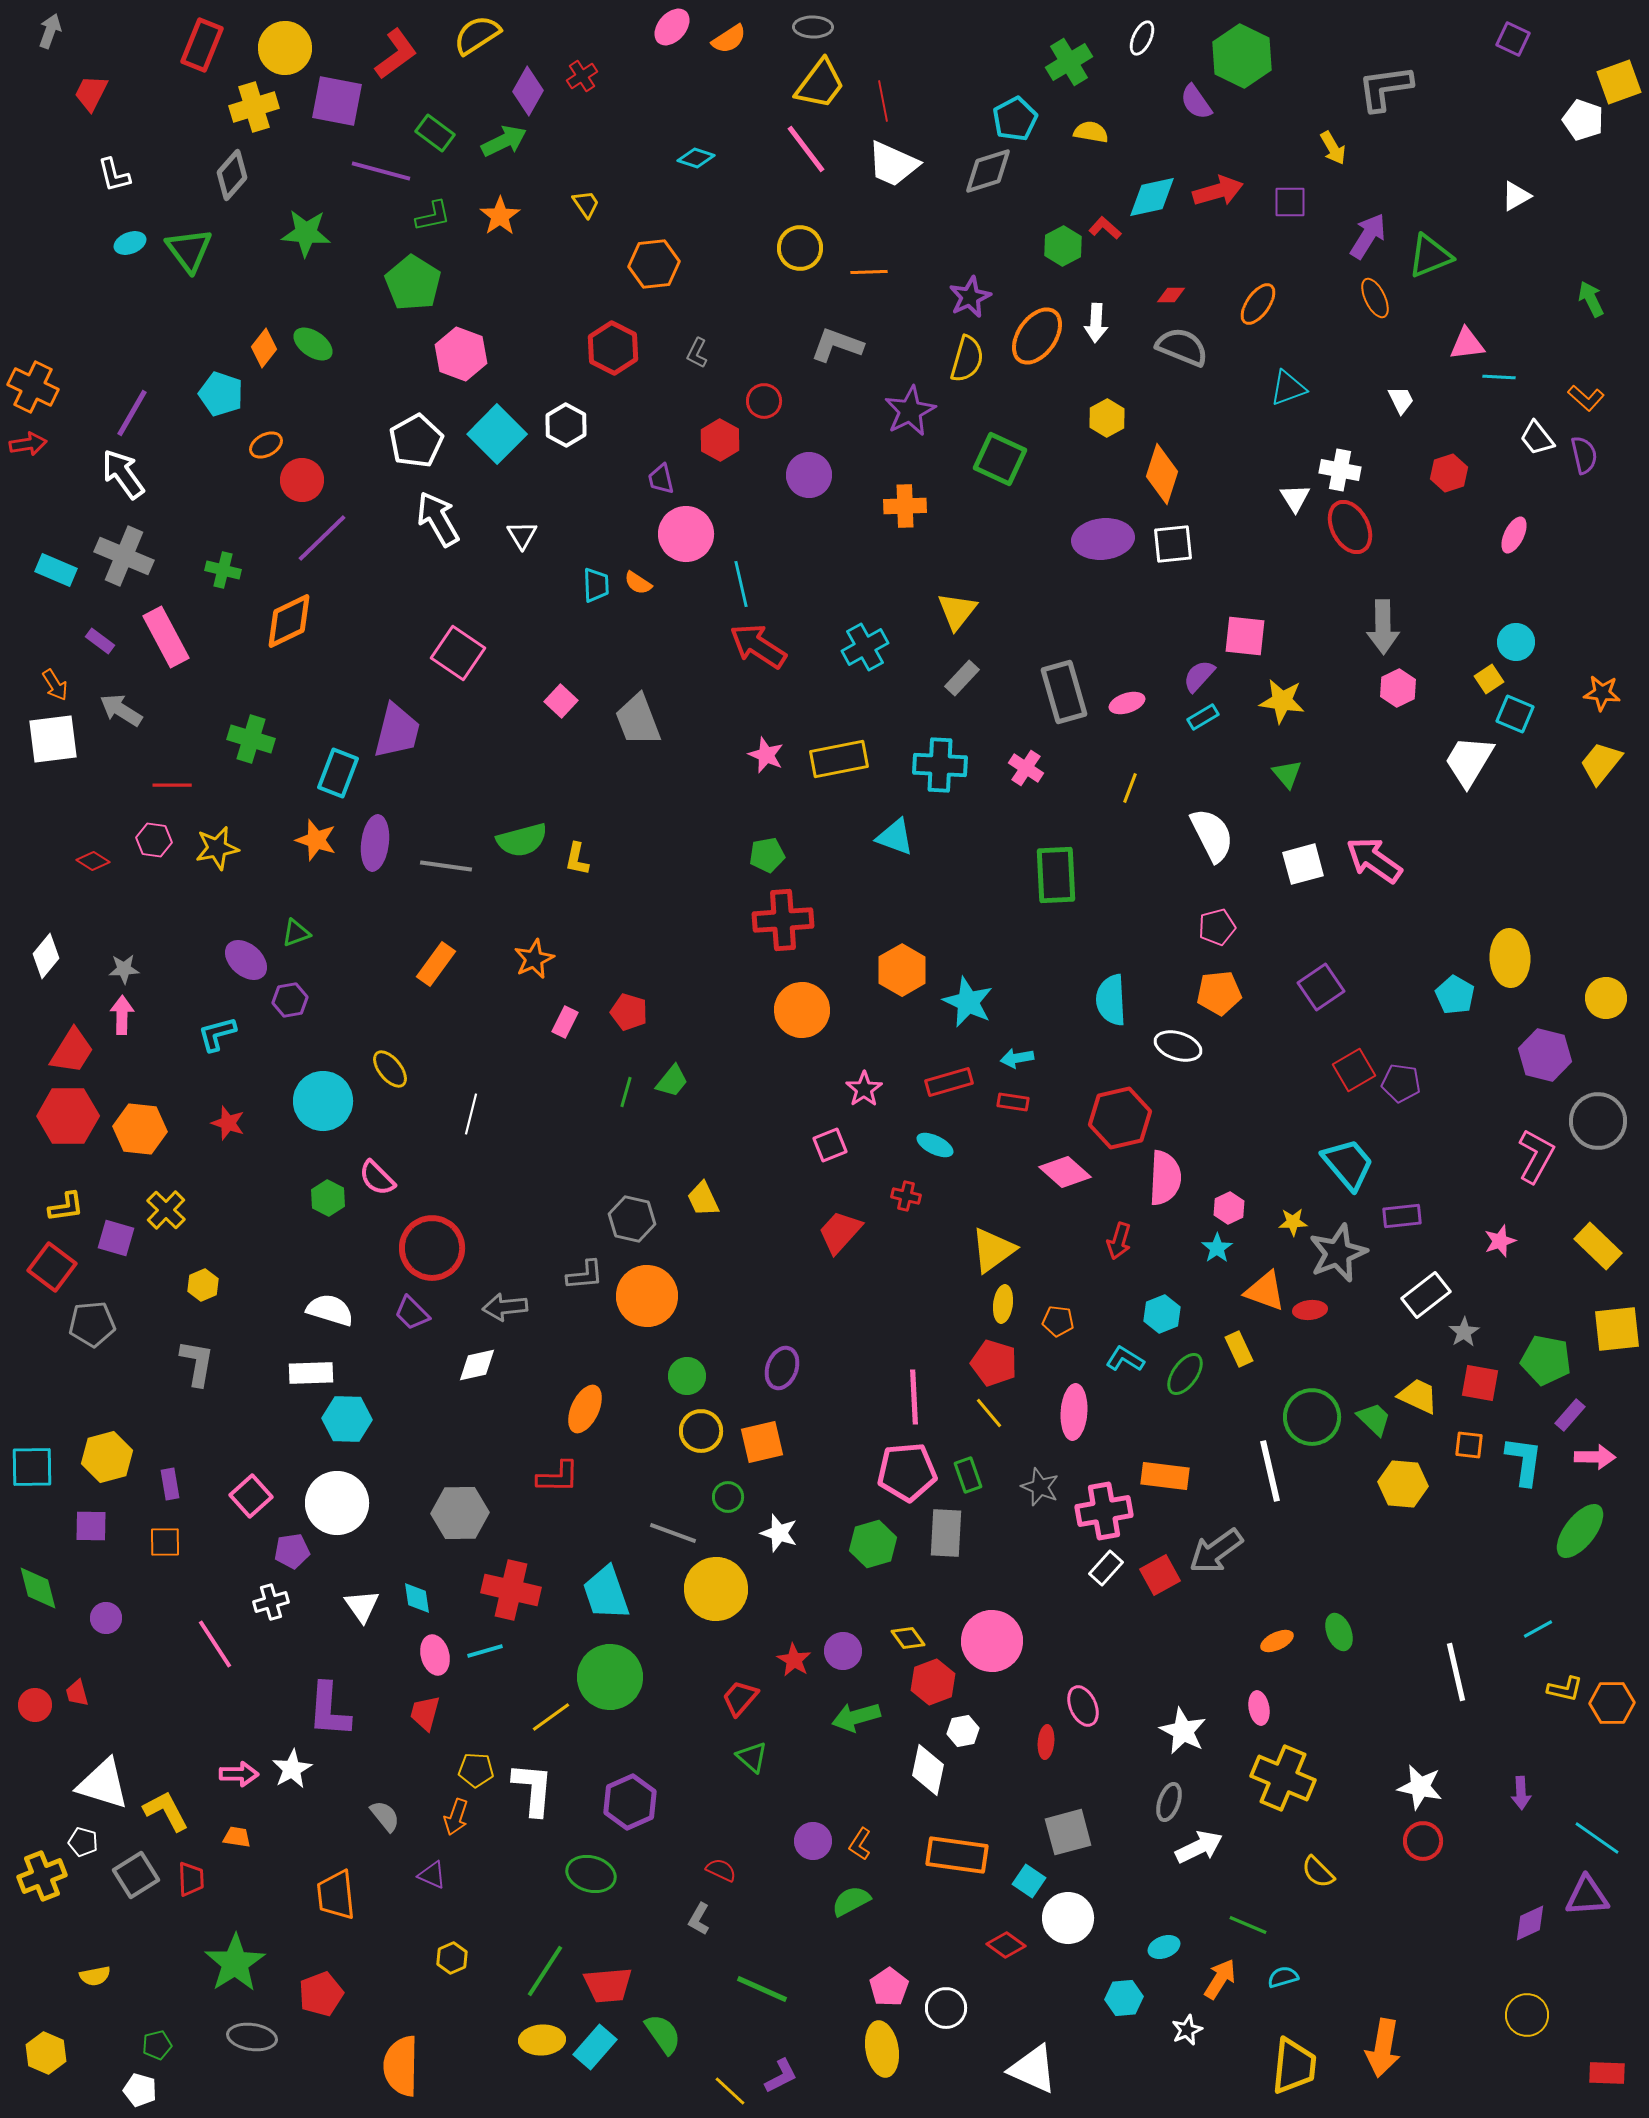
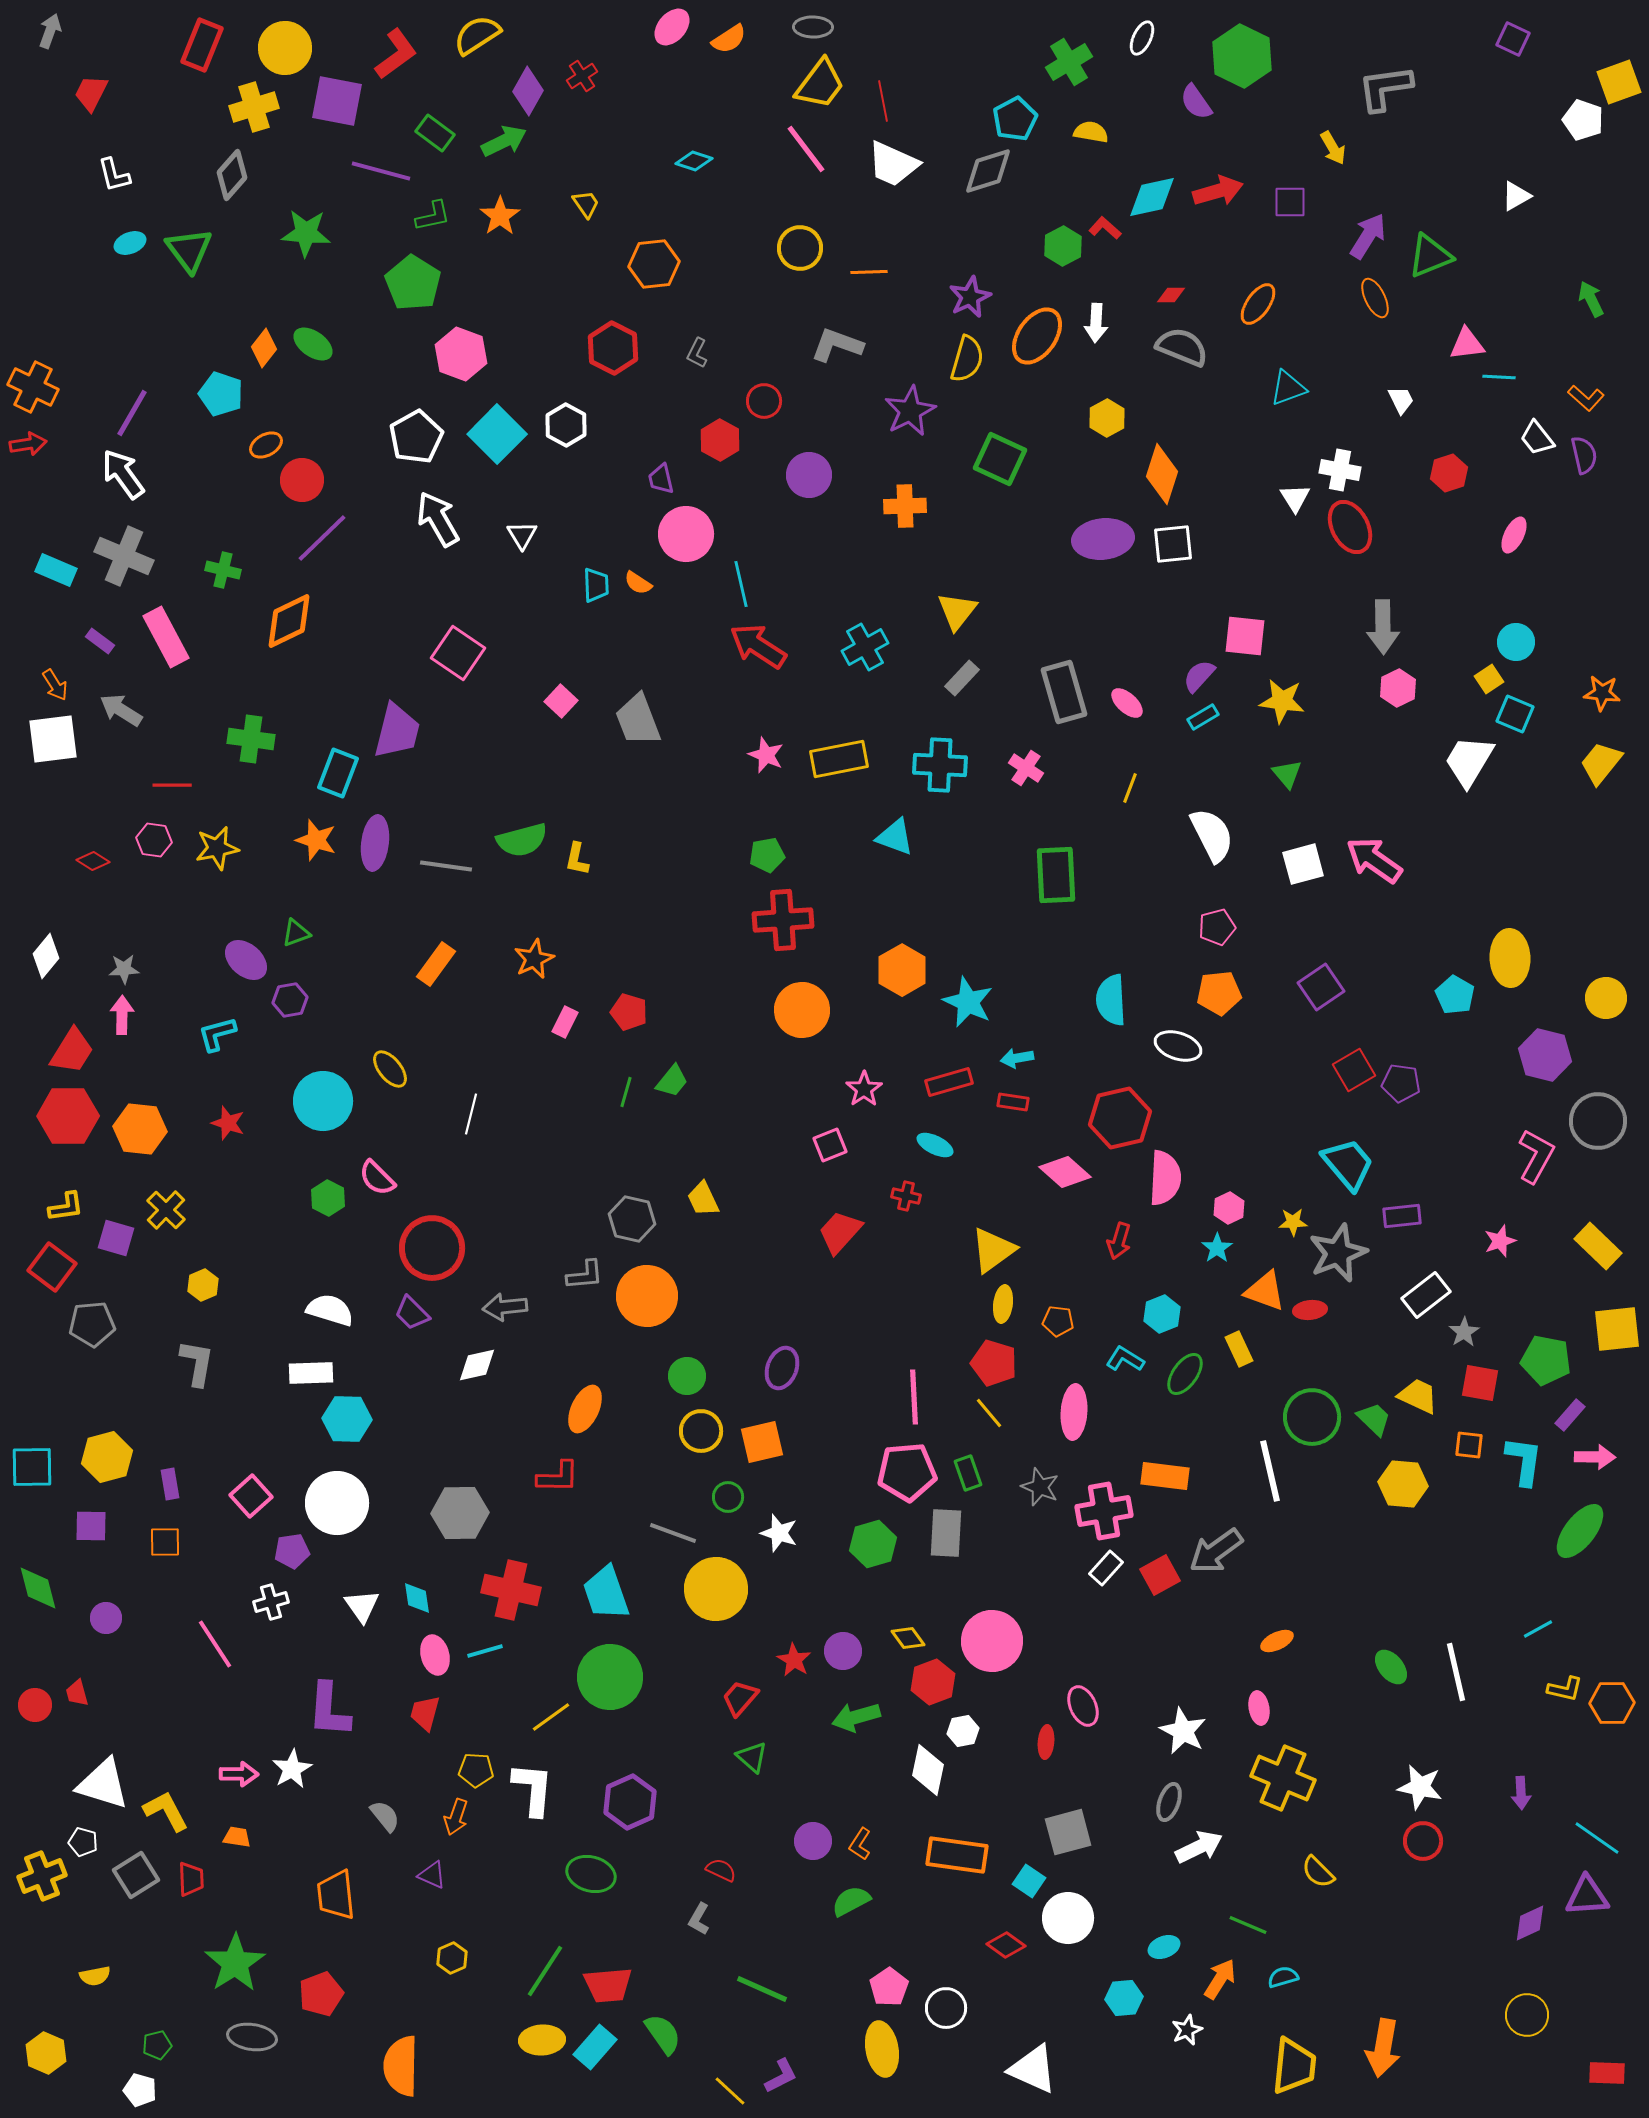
cyan diamond at (696, 158): moved 2 px left, 3 px down
white pentagon at (416, 441): moved 4 px up
pink ellipse at (1127, 703): rotated 60 degrees clockwise
green cross at (251, 739): rotated 9 degrees counterclockwise
green rectangle at (968, 1475): moved 2 px up
green ellipse at (1339, 1632): moved 52 px right, 35 px down; rotated 18 degrees counterclockwise
